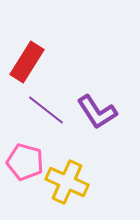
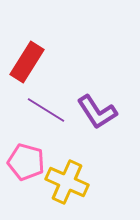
purple line: rotated 6 degrees counterclockwise
pink pentagon: moved 1 px right
